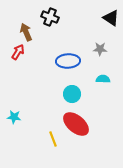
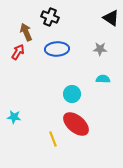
blue ellipse: moved 11 px left, 12 px up
